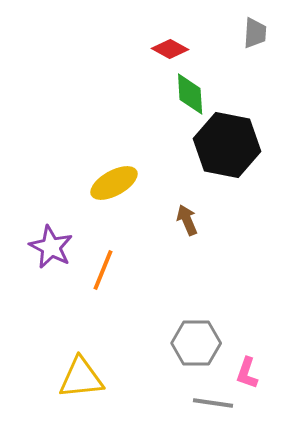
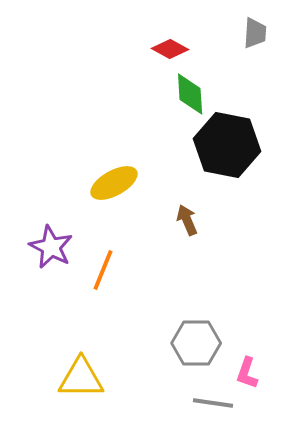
yellow triangle: rotated 6 degrees clockwise
